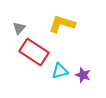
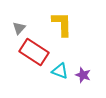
yellow L-shape: rotated 72 degrees clockwise
cyan triangle: rotated 36 degrees clockwise
